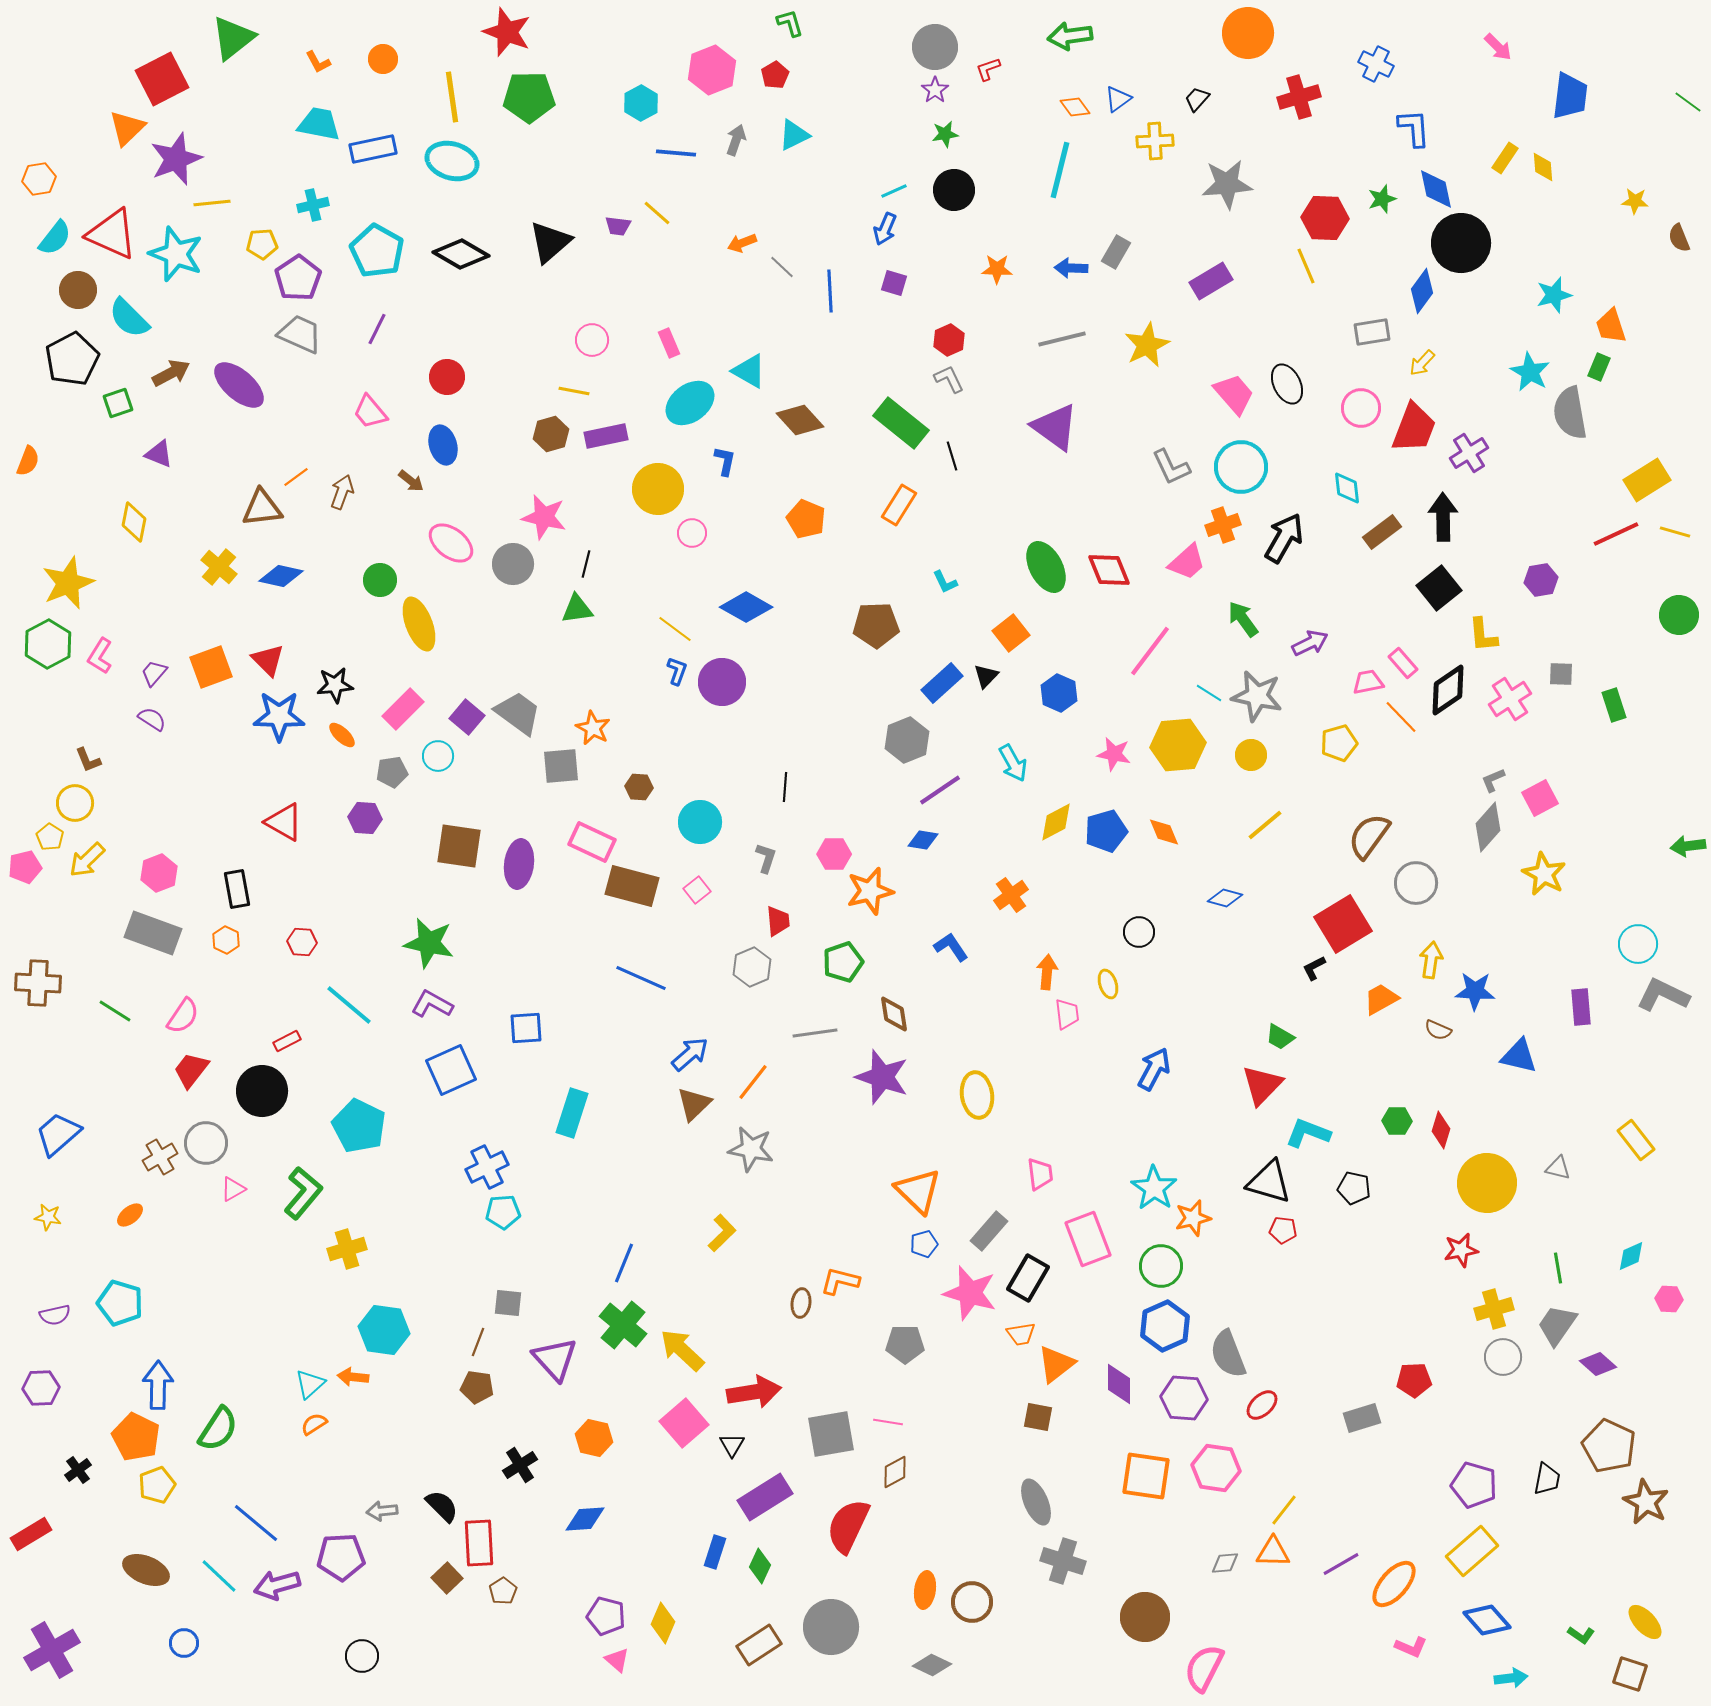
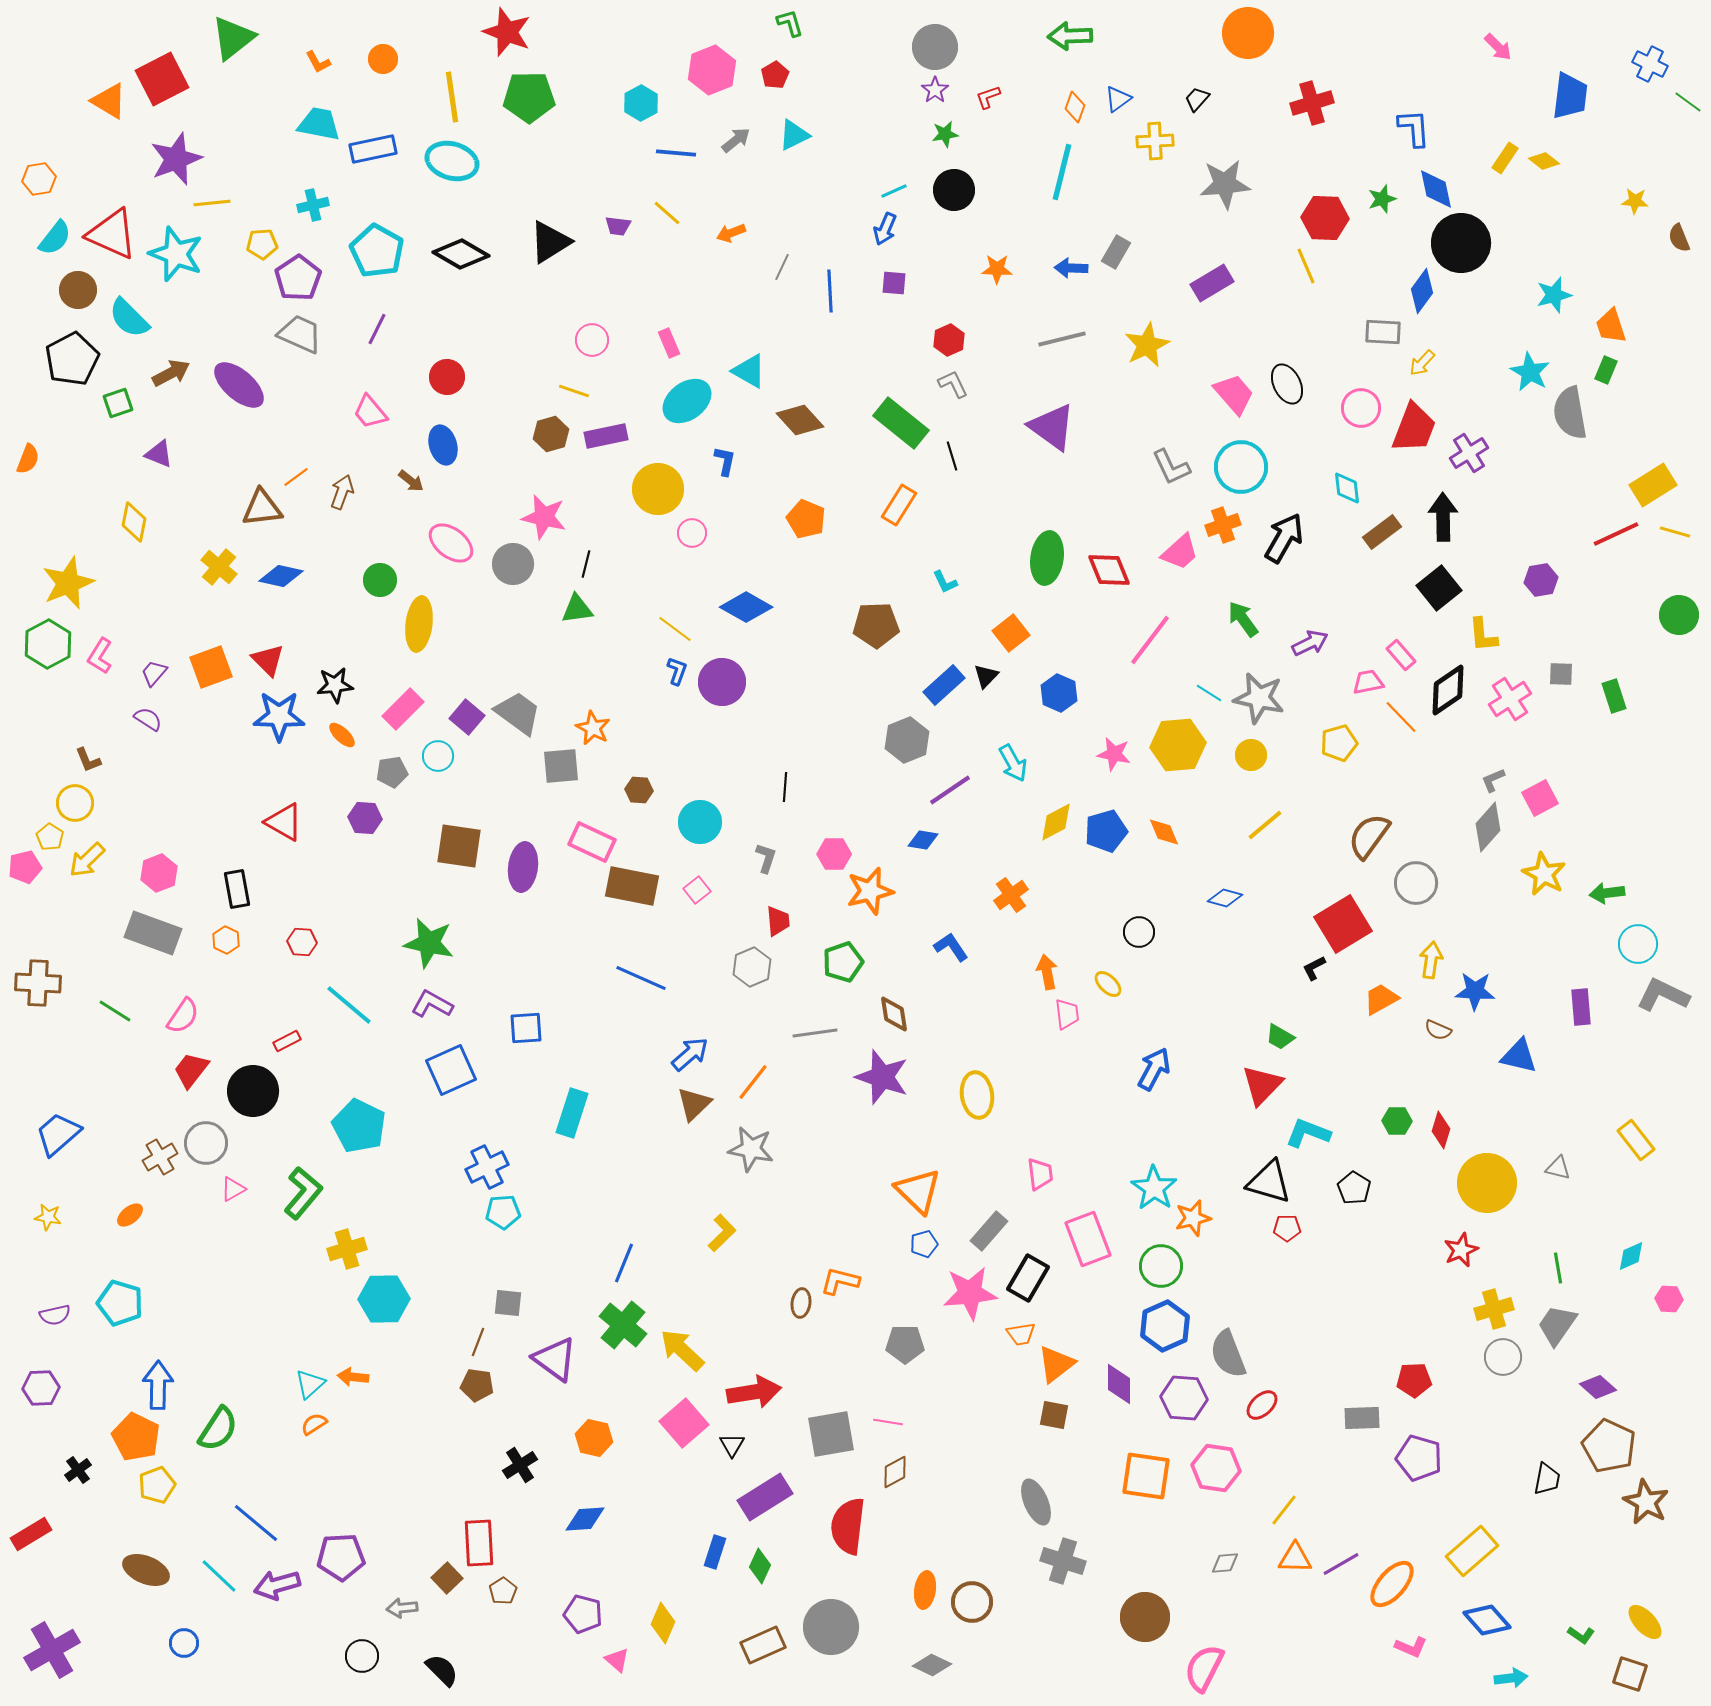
green arrow at (1070, 36): rotated 6 degrees clockwise
blue cross at (1376, 64): moved 274 px right
red L-shape at (988, 69): moved 28 px down
red cross at (1299, 97): moved 13 px right, 6 px down
orange diamond at (1075, 107): rotated 56 degrees clockwise
orange triangle at (127, 128): moved 18 px left, 27 px up; rotated 45 degrees counterclockwise
gray arrow at (736, 140): rotated 32 degrees clockwise
yellow diamond at (1543, 167): moved 1 px right, 6 px up; rotated 48 degrees counterclockwise
cyan line at (1060, 170): moved 2 px right, 2 px down
gray star at (1227, 184): moved 2 px left
yellow line at (657, 213): moved 10 px right
black triangle at (550, 242): rotated 9 degrees clockwise
orange arrow at (742, 243): moved 11 px left, 10 px up
gray line at (782, 267): rotated 72 degrees clockwise
purple rectangle at (1211, 281): moved 1 px right, 2 px down
purple square at (894, 283): rotated 12 degrees counterclockwise
gray rectangle at (1372, 332): moved 11 px right; rotated 12 degrees clockwise
green rectangle at (1599, 367): moved 7 px right, 3 px down
gray L-shape at (949, 379): moved 4 px right, 5 px down
yellow line at (574, 391): rotated 8 degrees clockwise
cyan ellipse at (690, 403): moved 3 px left, 2 px up
purple triangle at (1055, 427): moved 3 px left
orange semicircle at (28, 461): moved 2 px up
yellow rectangle at (1647, 480): moved 6 px right, 5 px down
pink trapezoid at (1187, 562): moved 7 px left, 10 px up
green ellipse at (1046, 567): moved 1 px right, 9 px up; rotated 36 degrees clockwise
yellow ellipse at (419, 624): rotated 28 degrees clockwise
pink line at (1150, 651): moved 11 px up
pink rectangle at (1403, 663): moved 2 px left, 8 px up
blue rectangle at (942, 683): moved 2 px right, 2 px down
gray star at (1257, 696): moved 2 px right, 2 px down
green rectangle at (1614, 705): moved 9 px up
purple semicircle at (152, 719): moved 4 px left
brown hexagon at (639, 787): moved 3 px down
purple line at (940, 790): moved 10 px right
green arrow at (1688, 846): moved 81 px left, 47 px down
purple ellipse at (519, 864): moved 4 px right, 3 px down
brown rectangle at (632, 886): rotated 4 degrees counterclockwise
orange arrow at (1047, 972): rotated 16 degrees counterclockwise
yellow ellipse at (1108, 984): rotated 28 degrees counterclockwise
black circle at (262, 1091): moved 9 px left
black pentagon at (1354, 1188): rotated 20 degrees clockwise
red pentagon at (1283, 1230): moved 4 px right, 2 px up; rotated 8 degrees counterclockwise
red star at (1461, 1250): rotated 12 degrees counterclockwise
pink star at (970, 1293): rotated 22 degrees counterclockwise
cyan hexagon at (384, 1330): moved 31 px up; rotated 9 degrees counterclockwise
purple triangle at (555, 1359): rotated 12 degrees counterclockwise
purple diamond at (1598, 1364): moved 23 px down
brown pentagon at (477, 1387): moved 2 px up
brown square at (1038, 1417): moved 16 px right, 2 px up
gray rectangle at (1362, 1418): rotated 15 degrees clockwise
purple pentagon at (1474, 1485): moved 55 px left, 27 px up
black semicircle at (442, 1506): moved 164 px down
gray arrow at (382, 1511): moved 20 px right, 97 px down
red semicircle at (848, 1526): rotated 18 degrees counterclockwise
orange triangle at (1273, 1552): moved 22 px right, 6 px down
orange ellipse at (1394, 1584): moved 2 px left
purple pentagon at (606, 1616): moved 23 px left, 2 px up
brown rectangle at (759, 1645): moved 4 px right; rotated 9 degrees clockwise
